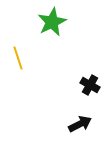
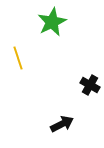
black arrow: moved 18 px left
